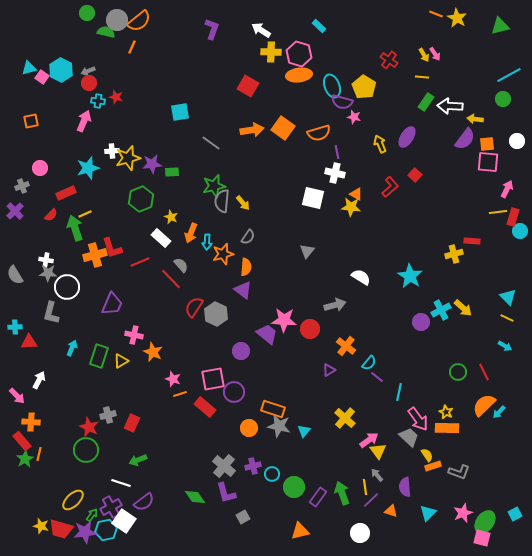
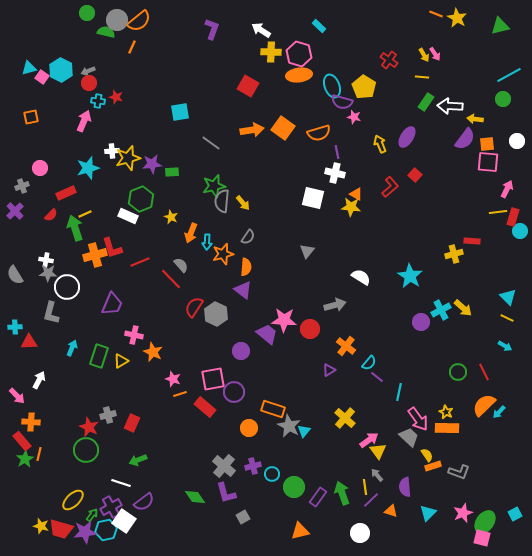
orange square at (31, 121): moved 4 px up
white rectangle at (161, 238): moved 33 px left, 22 px up; rotated 18 degrees counterclockwise
gray star at (279, 426): moved 10 px right; rotated 15 degrees clockwise
